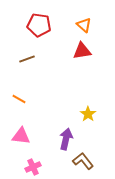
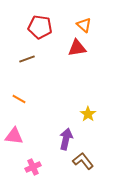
red pentagon: moved 1 px right, 2 px down
red triangle: moved 5 px left, 3 px up
pink triangle: moved 7 px left
